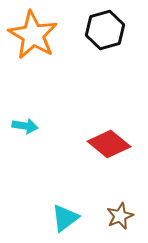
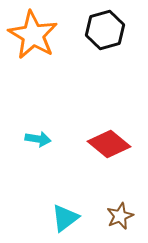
cyan arrow: moved 13 px right, 13 px down
